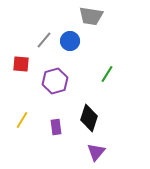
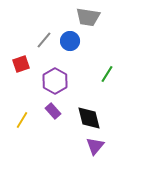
gray trapezoid: moved 3 px left, 1 px down
red square: rotated 24 degrees counterclockwise
purple hexagon: rotated 15 degrees counterclockwise
black diamond: rotated 32 degrees counterclockwise
purple rectangle: moved 3 px left, 16 px up; rotated 35 degrees counterclockwise
purple triangle: moved 1 px left, 6 px up
